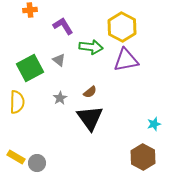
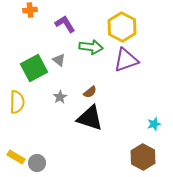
purple L-shape: moved 2 px right, 2 px up
purple triangle: rotated 8 degrees counterclockwise
green square: moved 4 px right
gray star: moved 1 px up
black triangle: rotated 36 degrees counterclockwise
